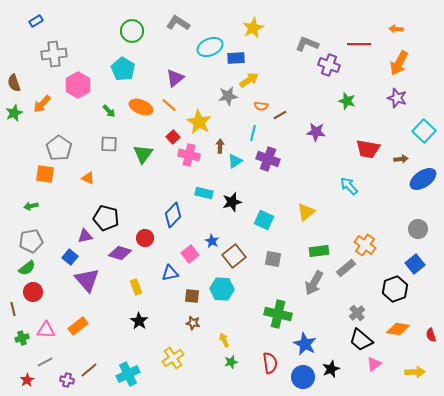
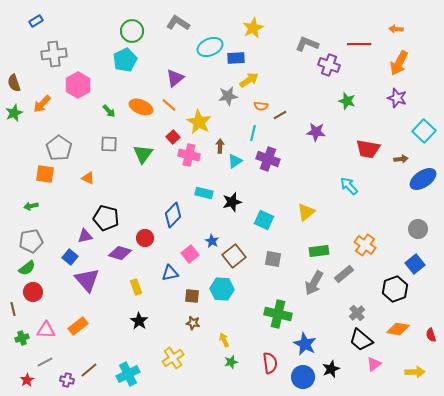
cyan pentagon at (123, 69): moved 2 px right, 9 px up; rotated 15 degrees clockwise
gray rectangle at (346, 268): moved 2 px left, 6 px down
